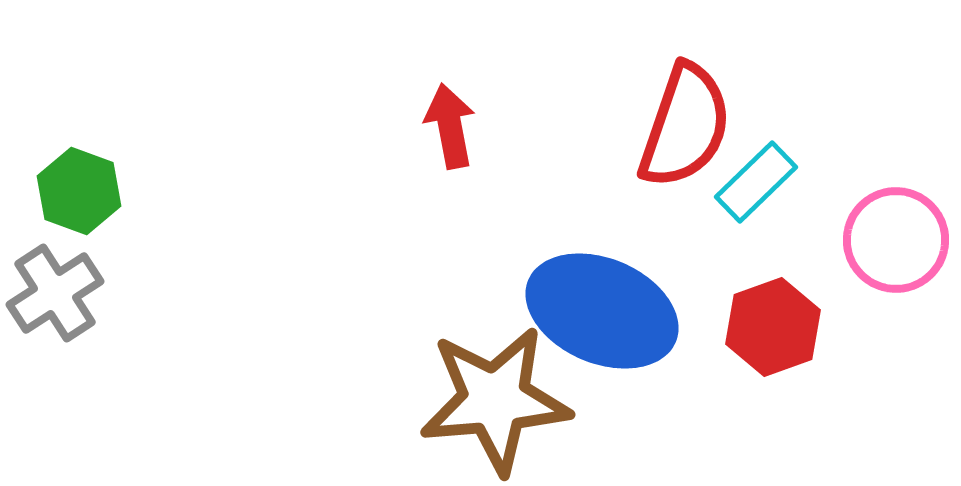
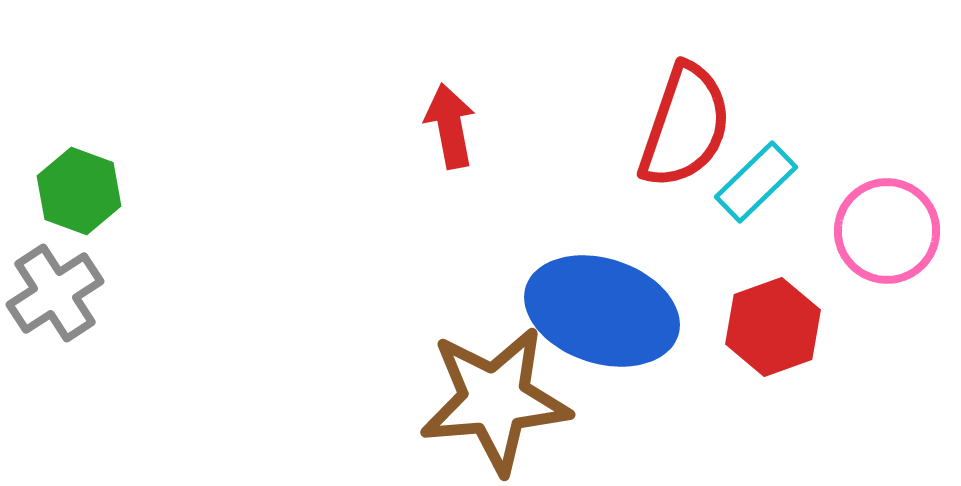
pink circle: moved 9 px left, 9 px up
blue ellipse: rotated 5 degrees counterclockwise
